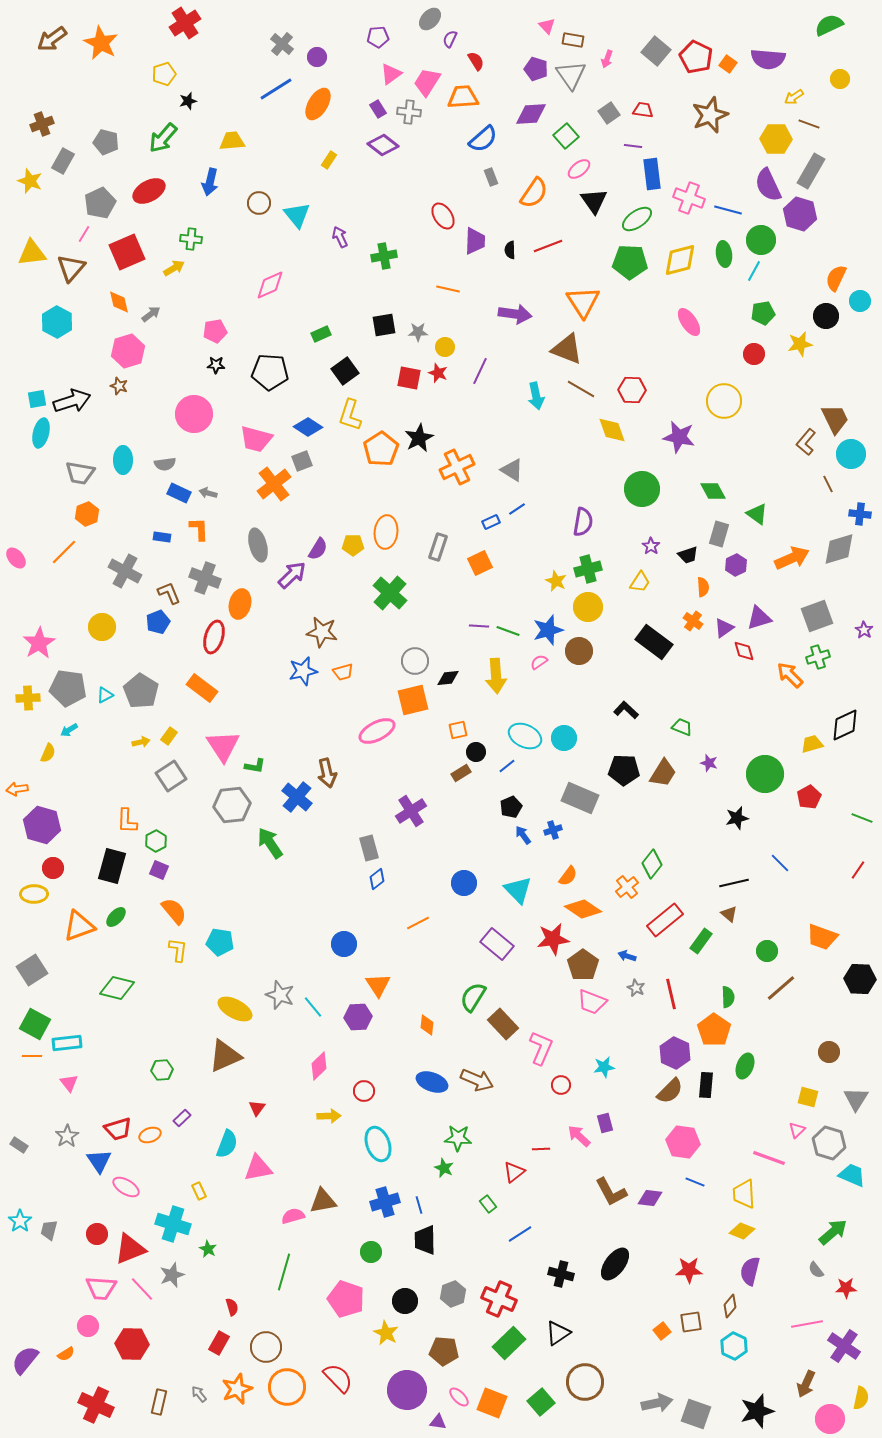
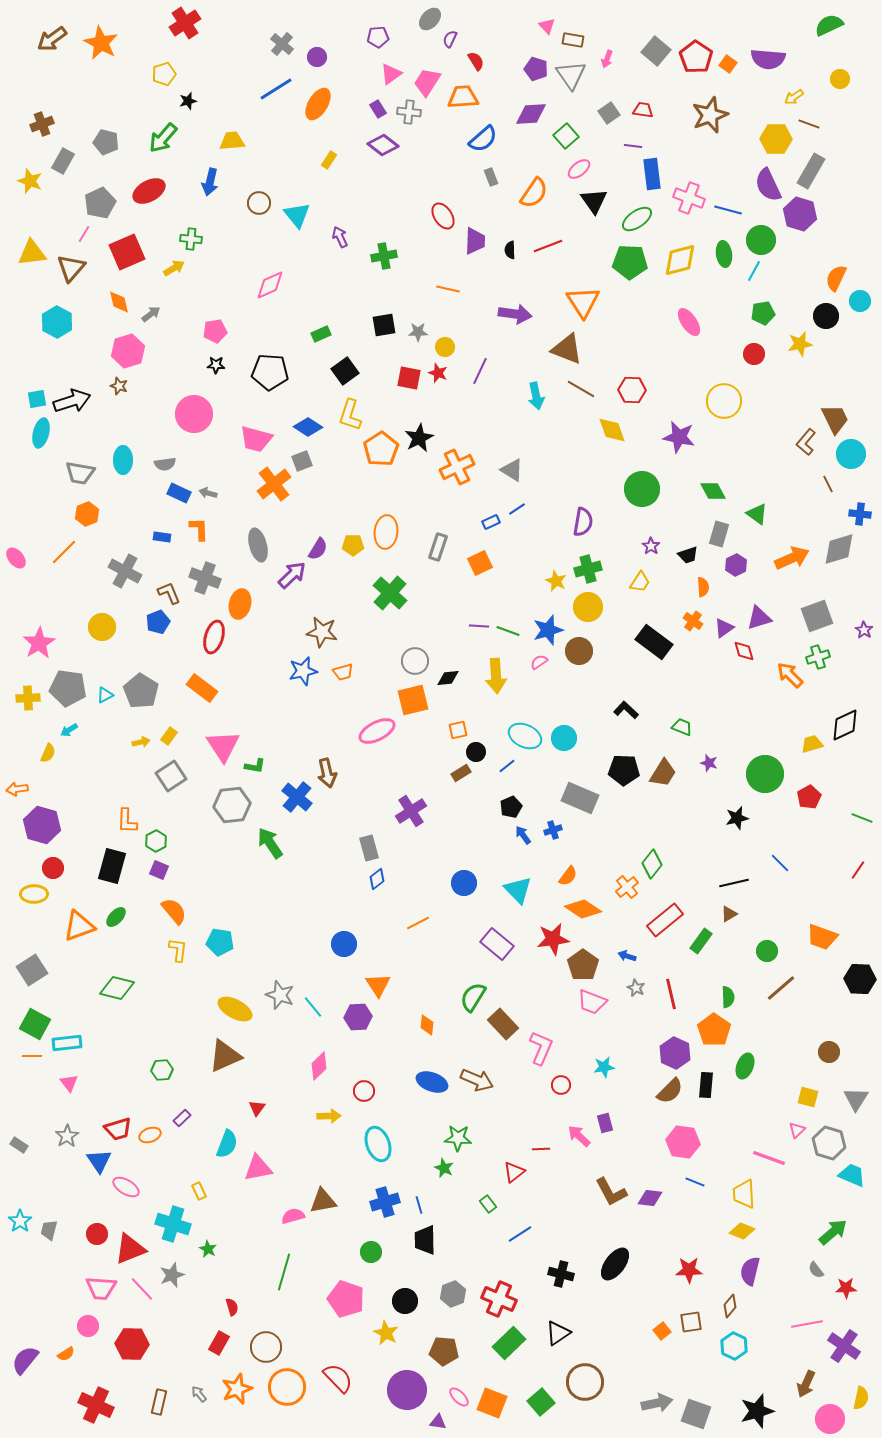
red pentagon at (696, 57): rotated 8 degrees clockwise
brown triangle at (729, 914): rotated 48 degrees clockwise
